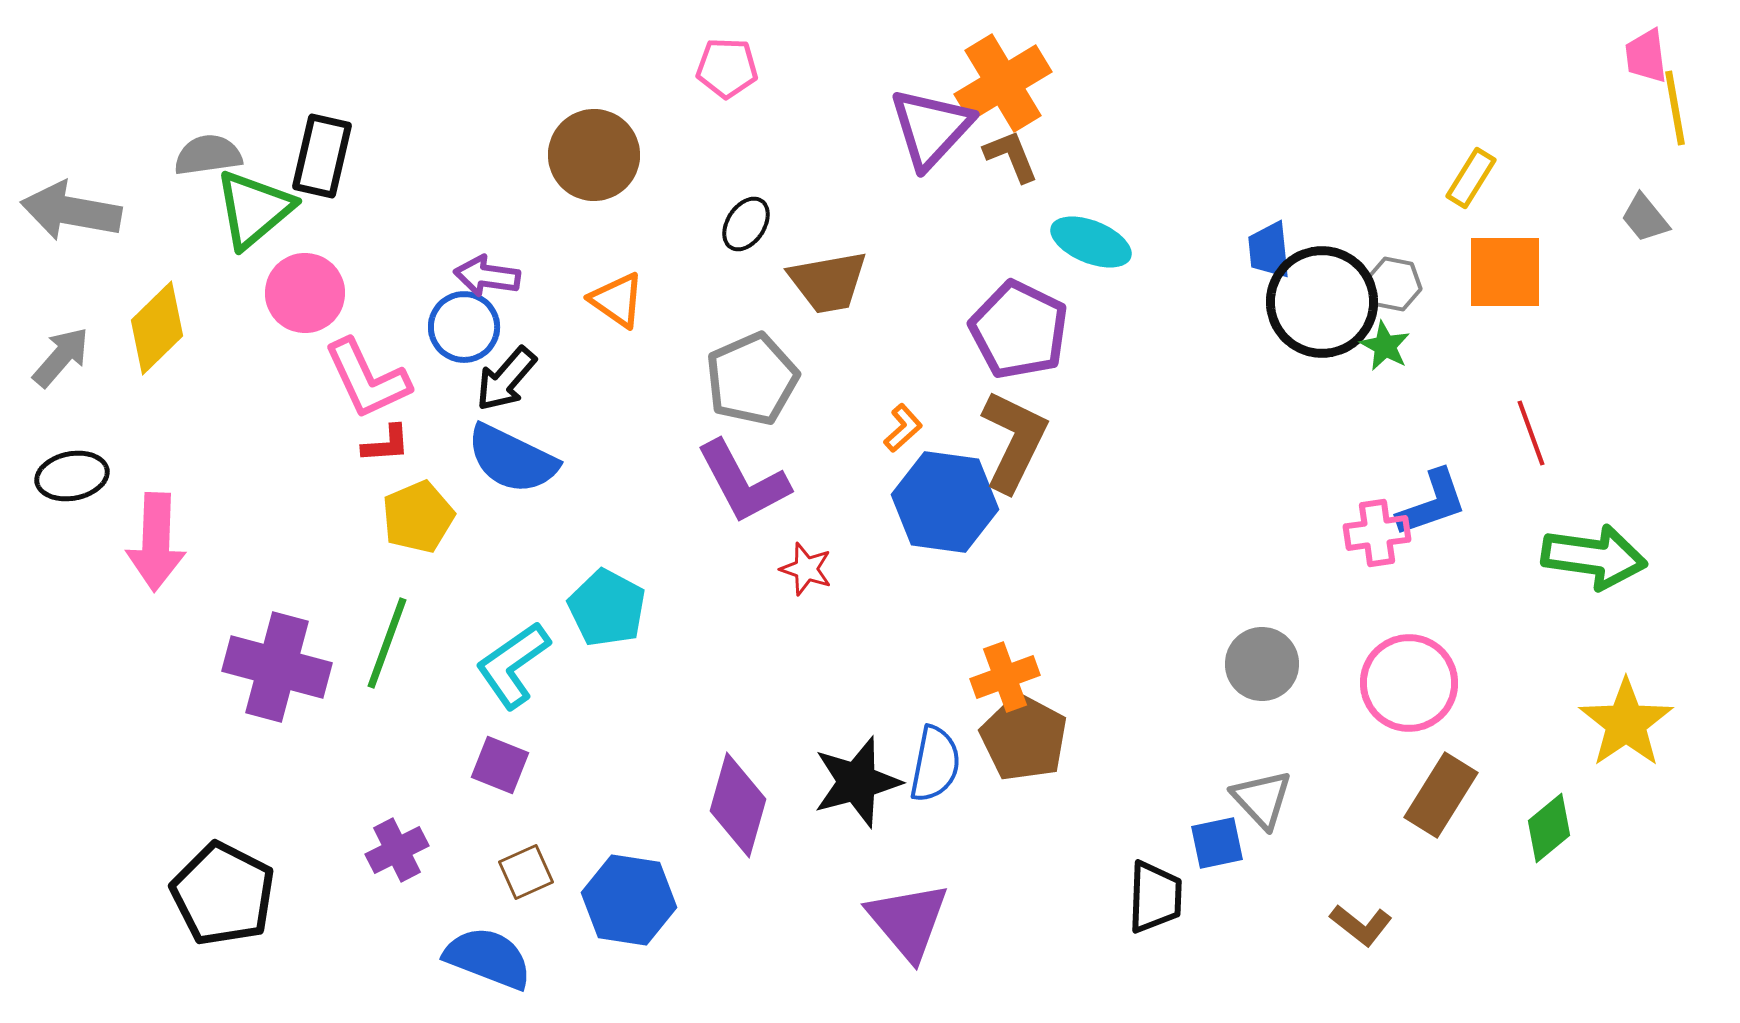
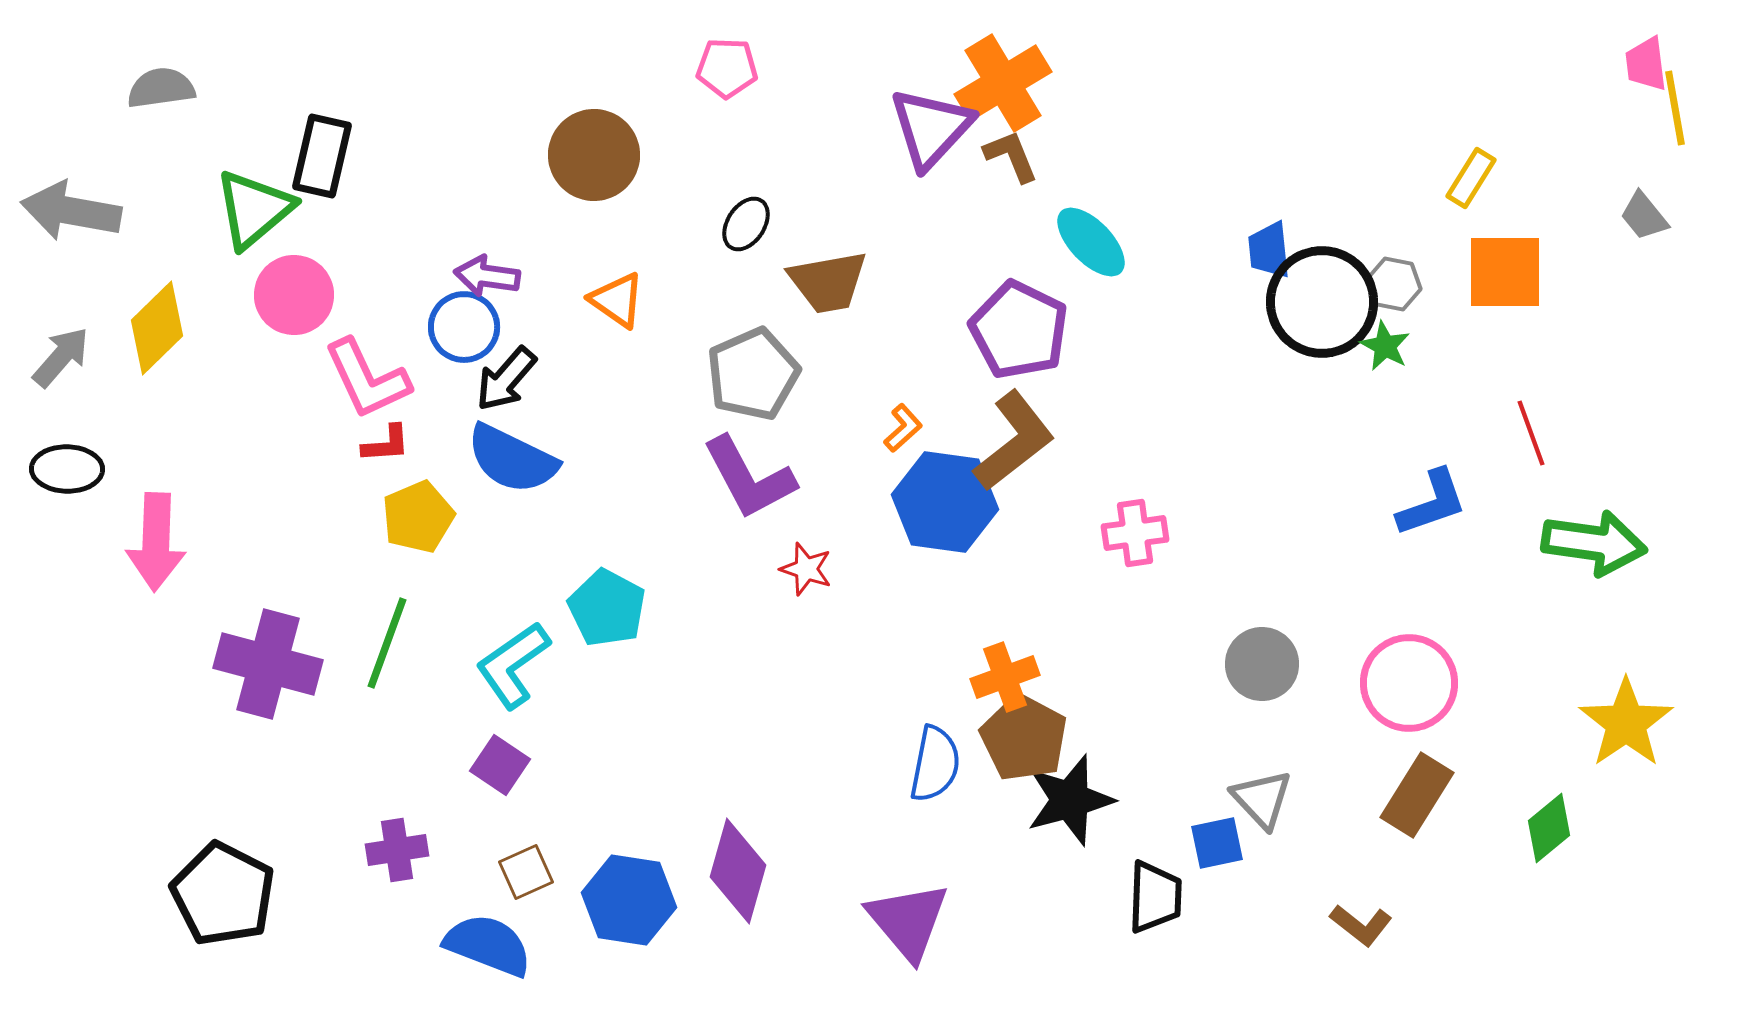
pink trapezoid at (1646, 56): moved 8 px down
gray semicircle at (208, 155): moved 47 px left, 67 px up
gray trapezoid at (1645, 218): moved 1 px left, 2 px up
cyan ellipse at (1091, 242): rotated 24 degrees clockwise
pink circle at (305, 293): moved 11 px left, 2 px down
gray pentagon at (752, 379): moved 1 px right, 5 px up
brown L-shape at (1014, 441): rotated 26 degrees clockwise
black ellipse at (72, 476): moved 5 px left, 7 px up; rotated 12 degrees clockwise
purple L-shape at (743, 482): moved 6 px right, 4 px up
pink cross at (1377, 533): moved 242 px left
green arrow at (1594, 557): moved 14 px up
purple cross at (277, 667): moved 9 px left, 3 px up
purple square at (500, 765): rotated 12 degrees clockwise
black star at (857, 782): moved 213 px right, 18 px down
brown rectangle at (1441, 795): moved 24 px left
purple diamond at (738, 805): moved 66 px down
purple cross at (397, 850): rotated 18 degrees clockwise
blue semicircle at (488, 958): moved 13 px up
